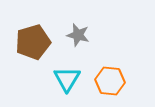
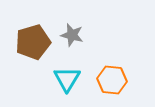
gray star: moved 6 px left
orange hexagon: moved 2 px right, 1 px up
